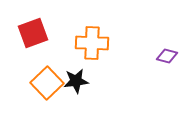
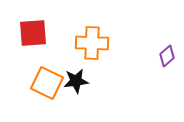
red square: rotated 16 degrees clockwise
purple diamond: rotated 55 degrees counterclockwise
orange square: rotated 20 degrees counterclockwise
